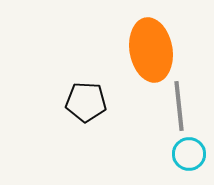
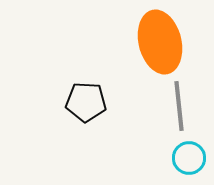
orange ellipse: moved 9 px right, 8 px up; rotated 4 degrees counterclockwise
cyan circle: moved 4 px down
